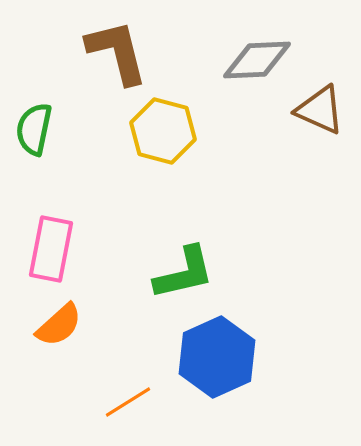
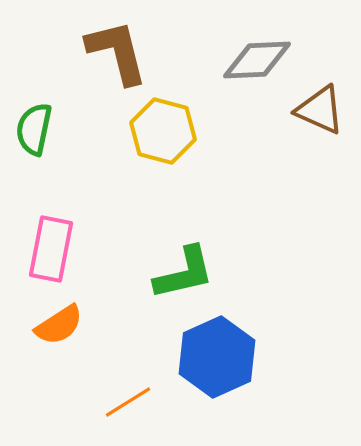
orange semicircle: rotated 9 degrees clockwise
